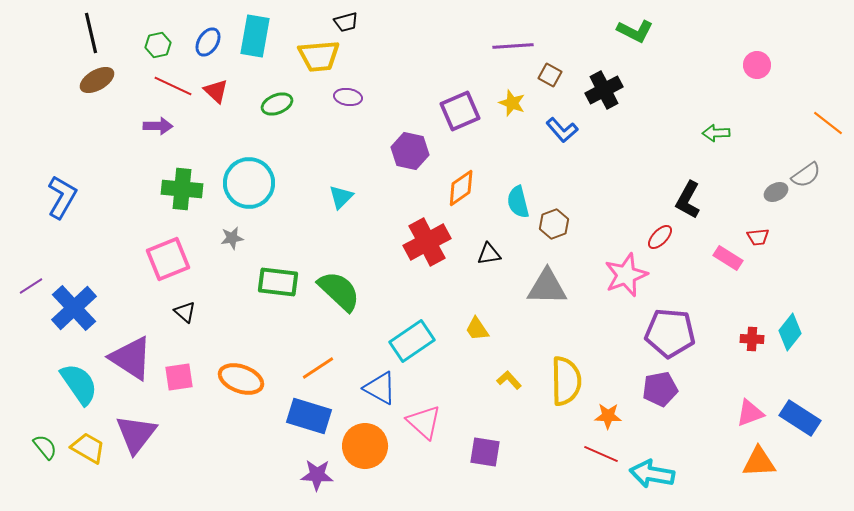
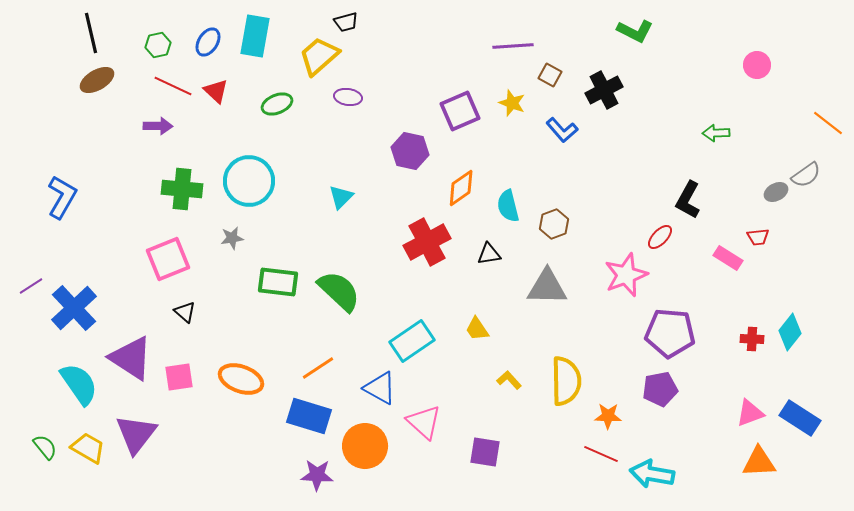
yellow trapezoid at (319, 56): rotated 144 degrees clockwise
cyan circle at (249, 183): moved 2 px up
cyan semicircle at (518, 202): moved 10 px left, 4 px down
